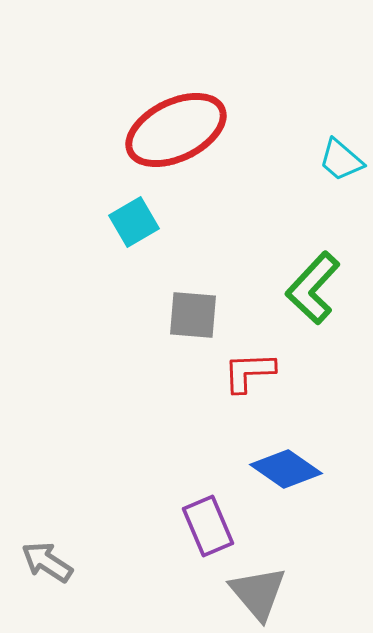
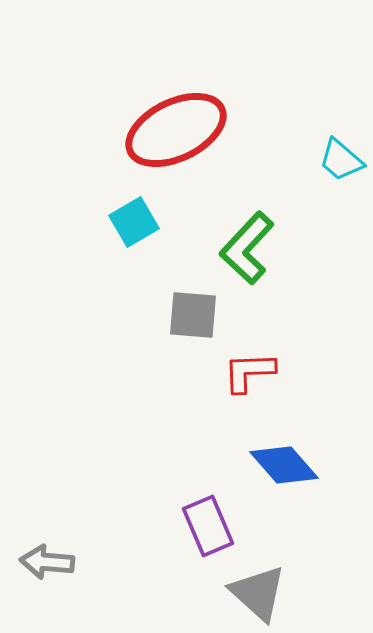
green L-shape: moved 66 px left, 40 px up
blue diamond: moved 2 px left, 4 px up; rotated 14 degrees clockwise
gray arrow: rotated 28 degrees counterclockwise
gray triangle: rotated 8 degrees counterclockwise
